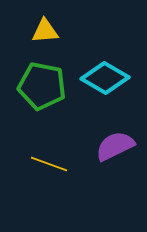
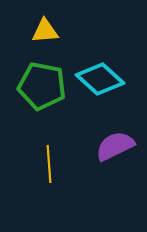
cyan diamond: moved 5 px left, 1 px down; rotated 12 degrees clockwise
yellow line: rotated 66 degrees clockwise
